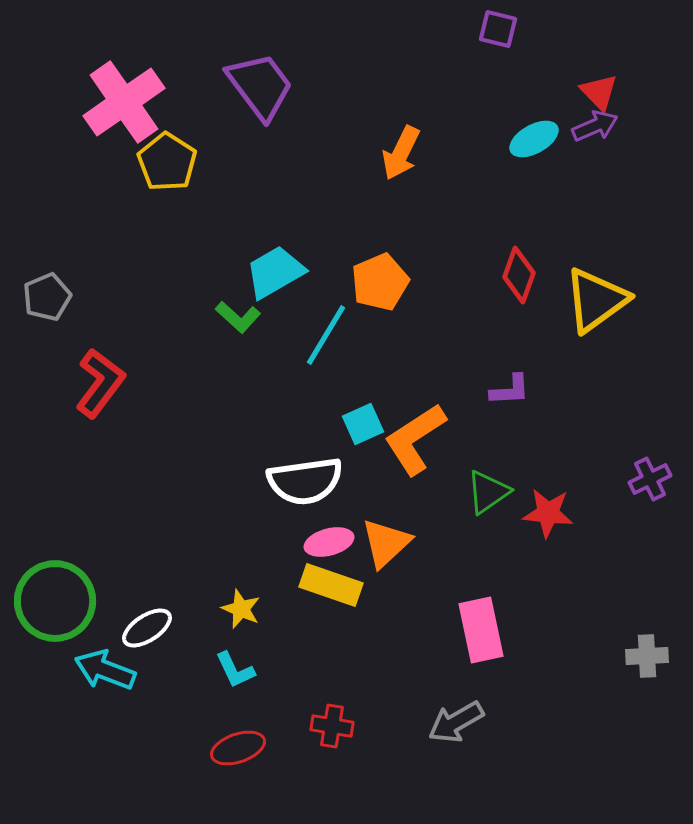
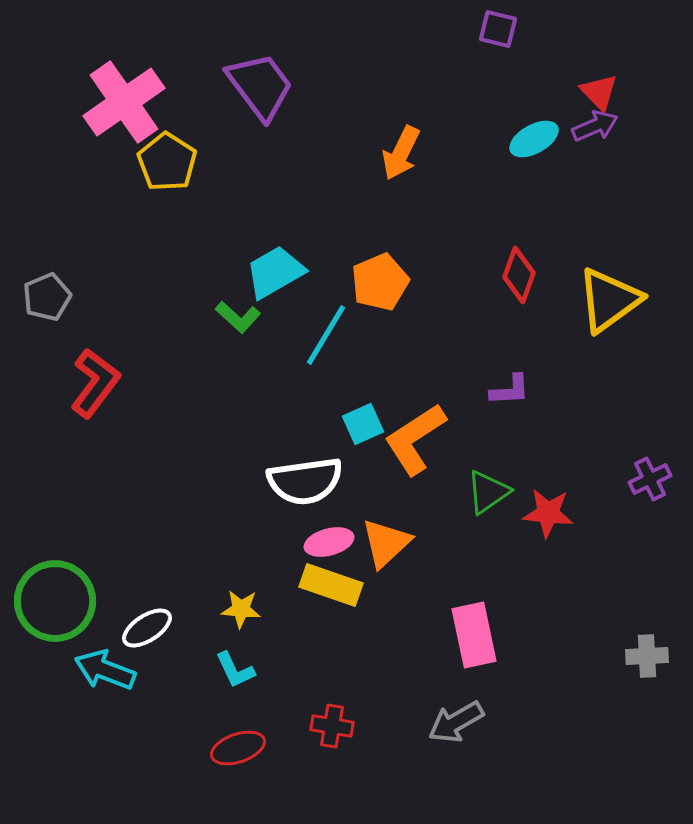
yellow triangle: moved 13 px right
red L-shape: moved 5 px left
yellow star: rotated 18 degrees counterclockwise
pink rectangle: moved 7 px left, 5 px down
